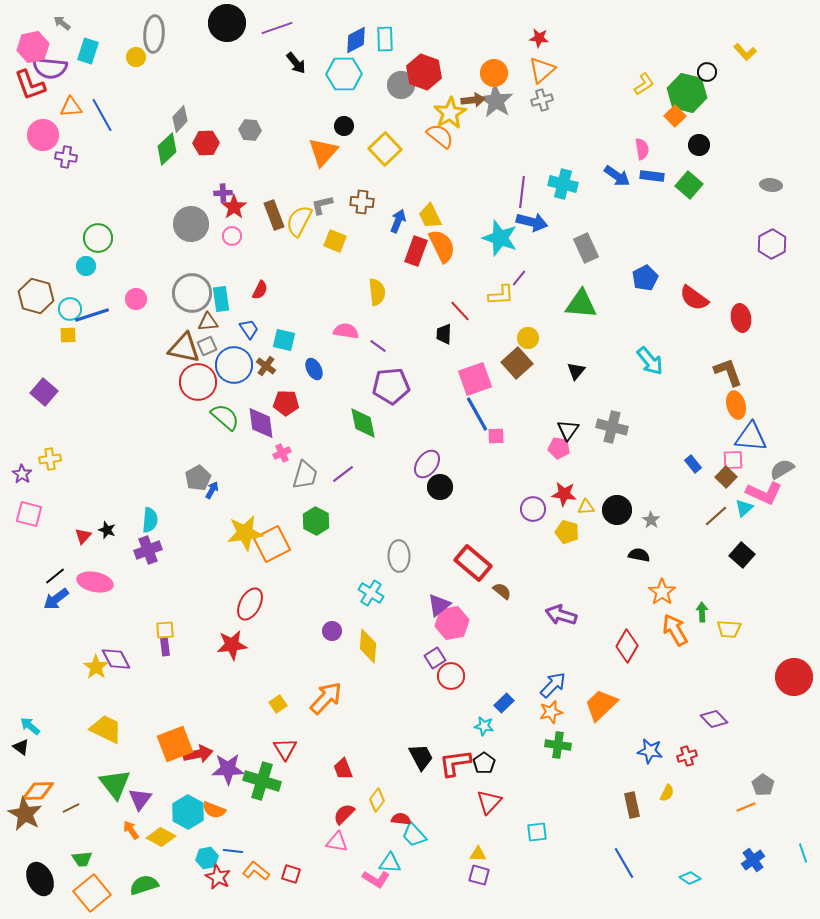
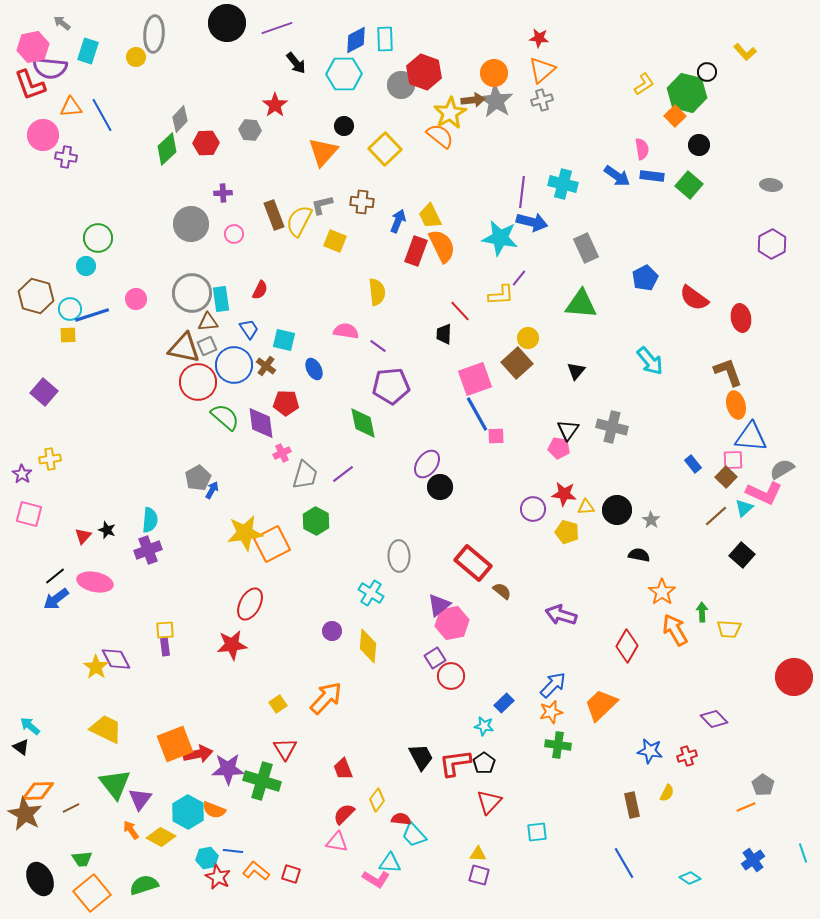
red star at (234, 207): moved 41 px right, 102 px up
pink circle at (232, 236): moved 2 px right, 2 px up
cyan star at (500, 238): rotated 9 degrees counterclockwise
